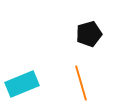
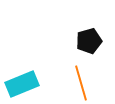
black pentagon: moved 7 px down
